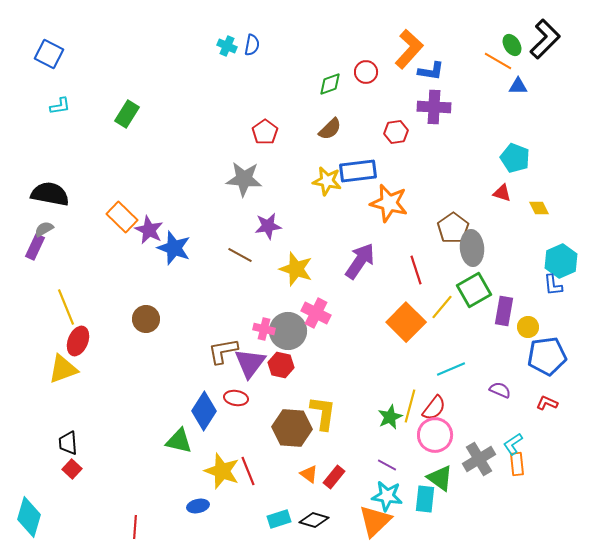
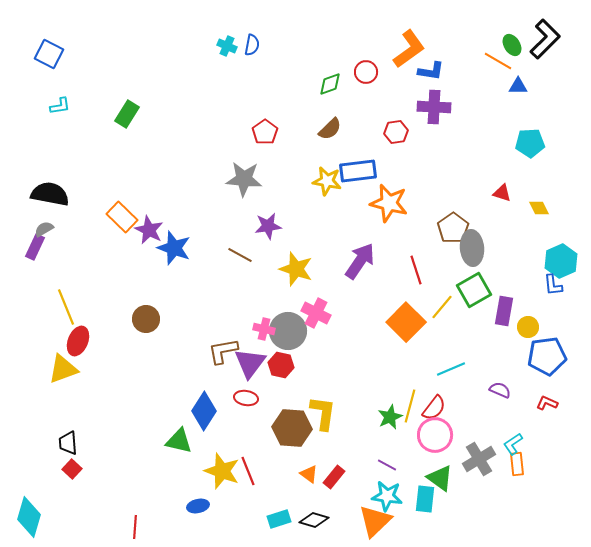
orange L-shape at (409, 49): rotated 12 degrees clockwise
cyan pentagon at (515, 158): moved 15 px right, 15 px up; rotated 24 degrees counterclockwise
red ellipse at (236, 398): moved 10 px right
